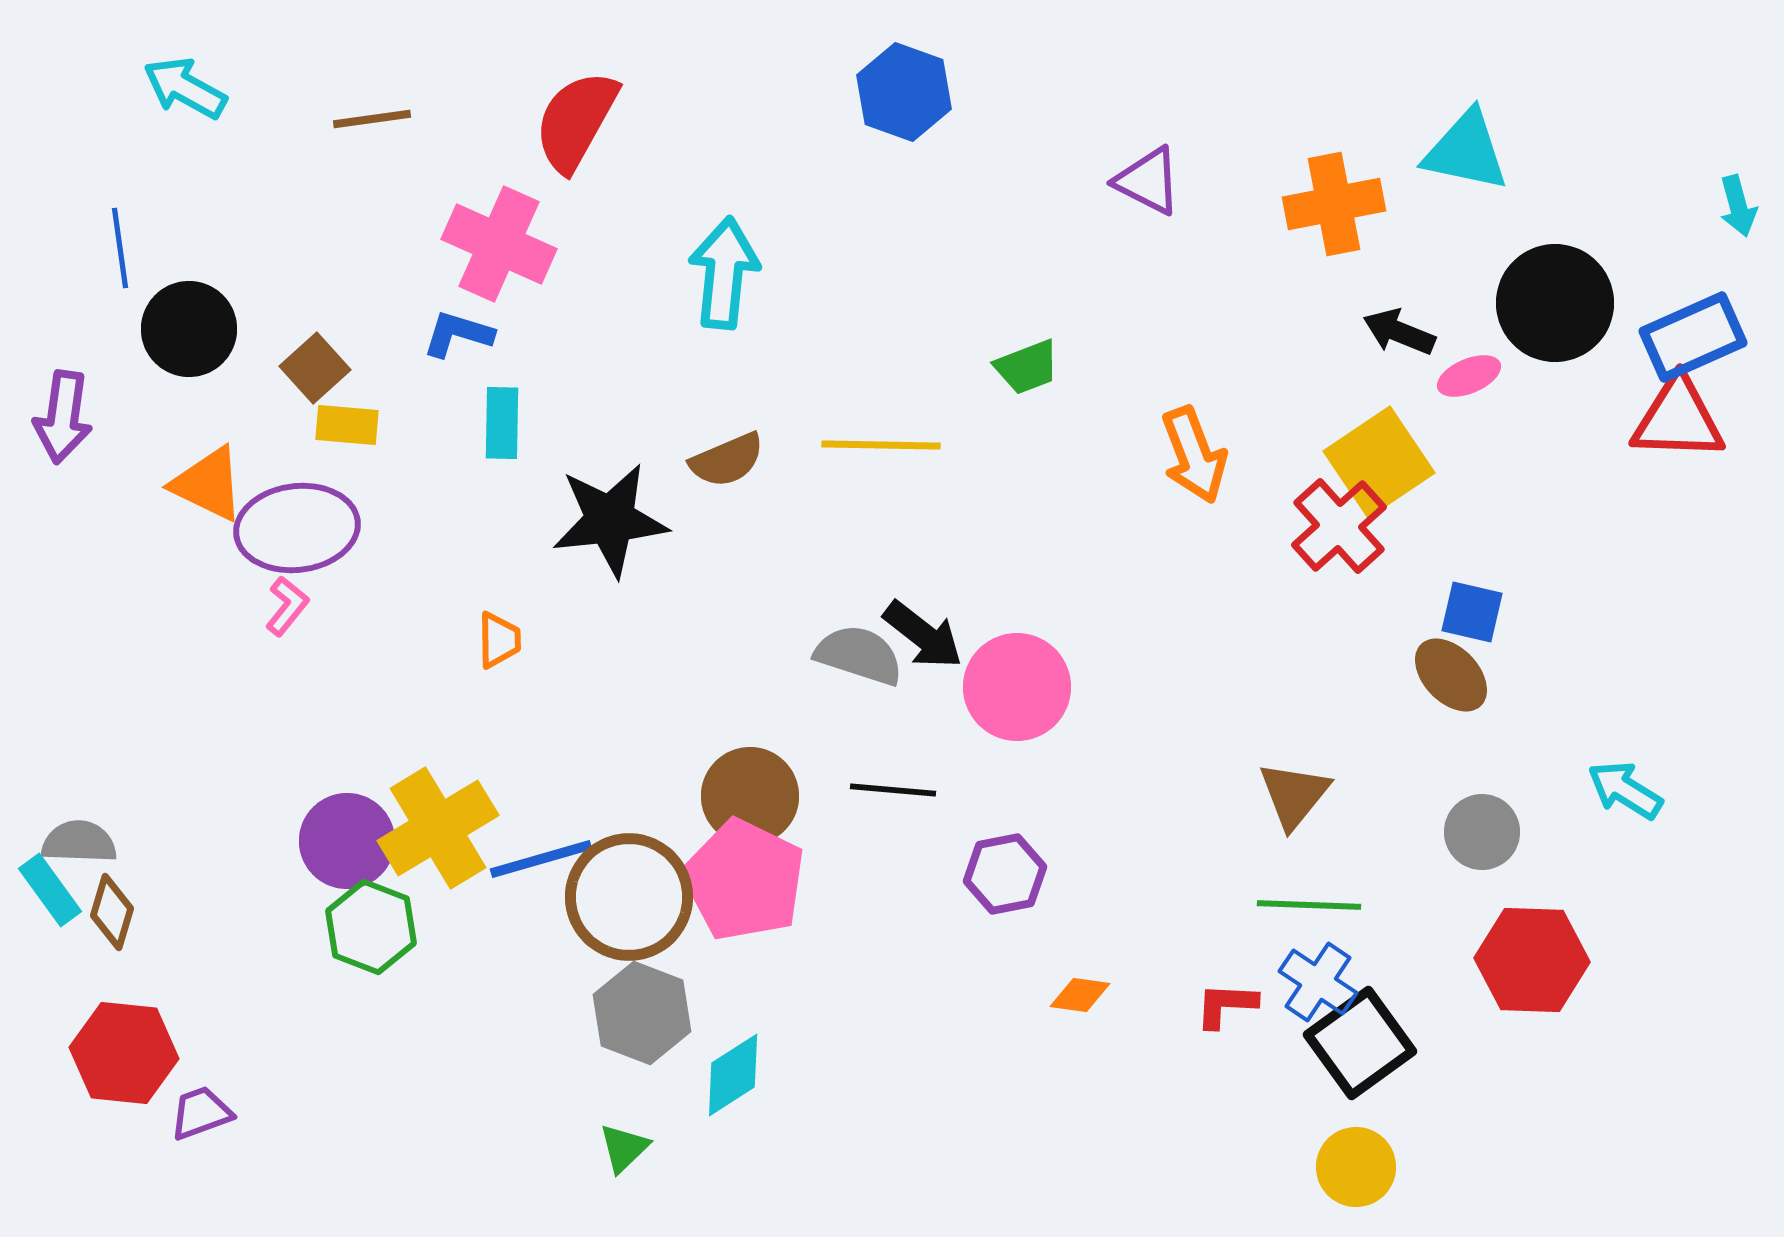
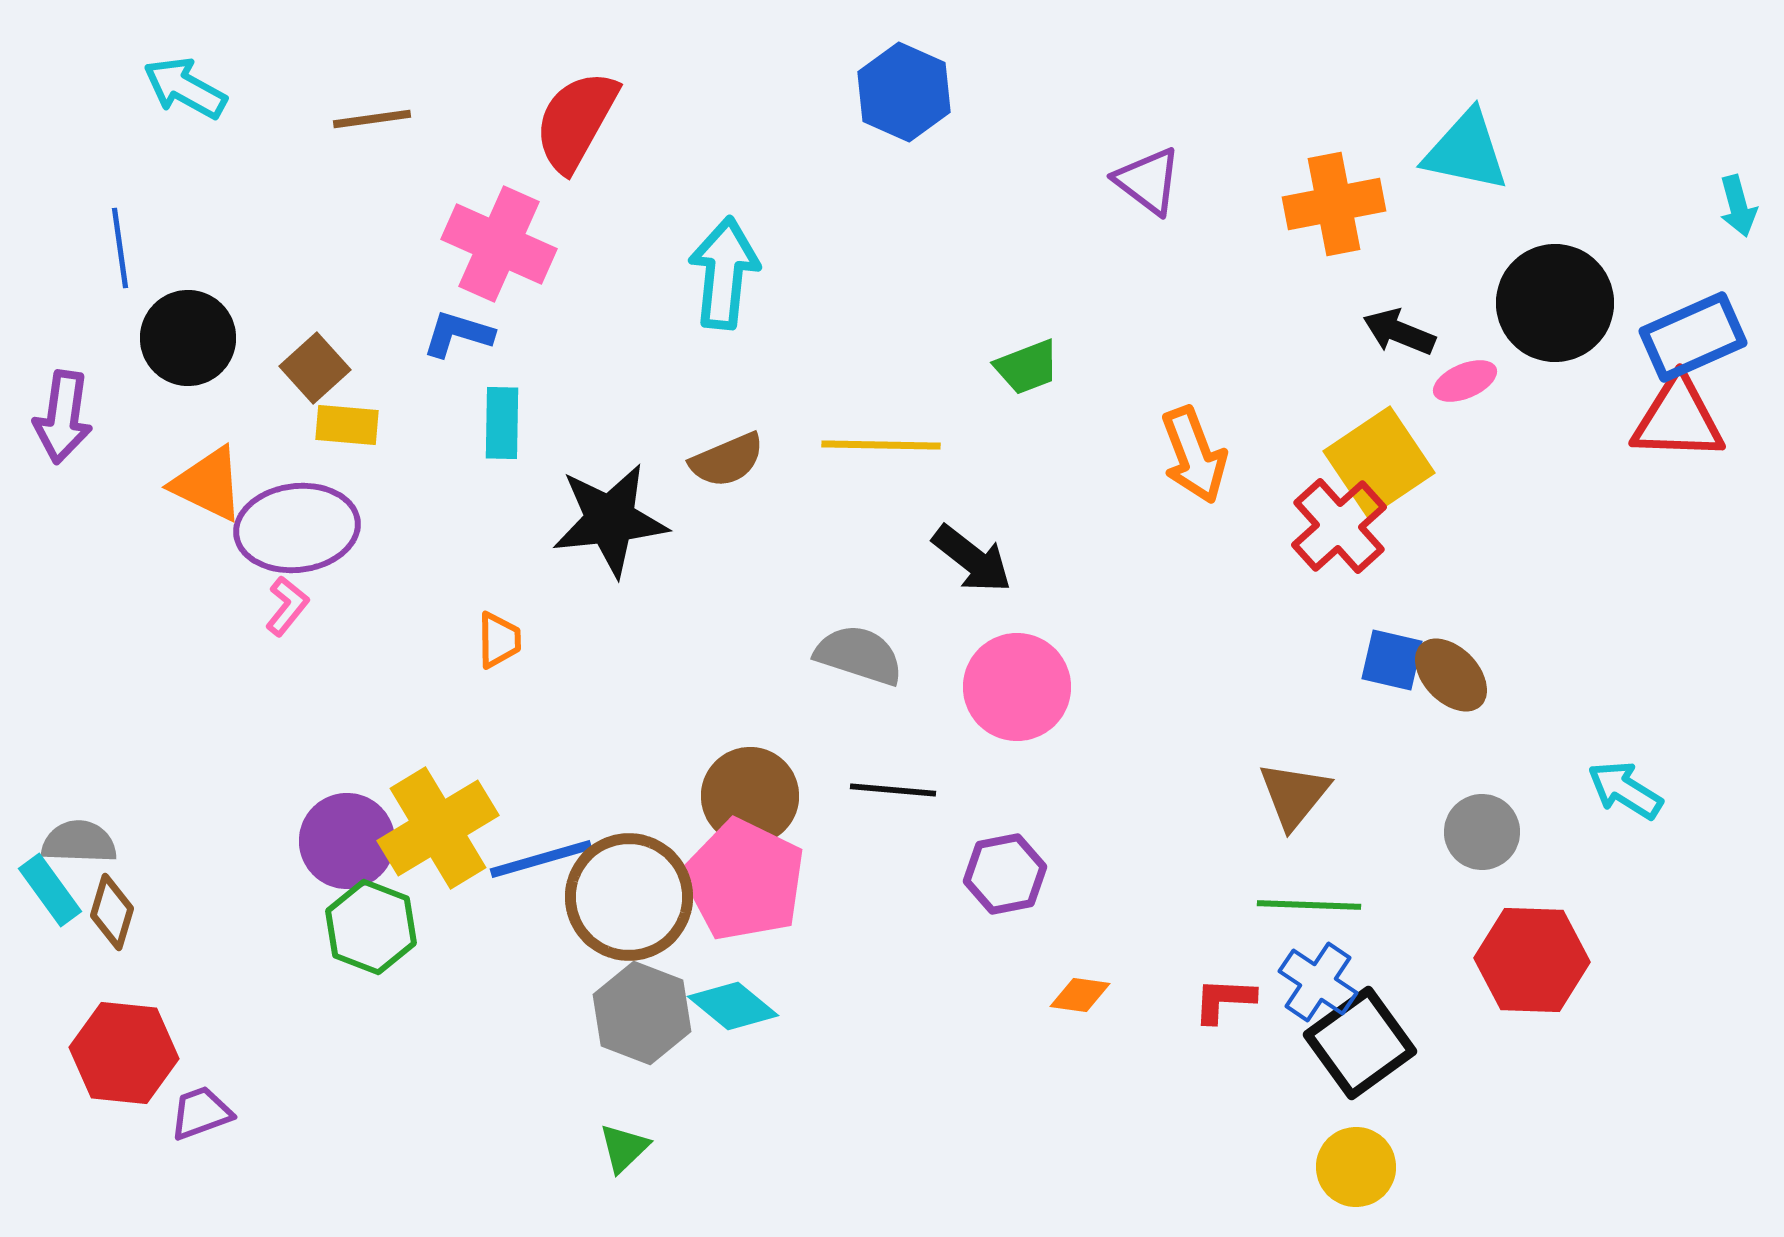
blue hexagon at (904, 92): rotated 4 degrees clockwise
purple triangle at (1148, 181): rotated 10 degrees clockwise
black circle at (189, 329): moved 1 px left, 9 px down
pink ellipse at (1469, 376): moved 4 px left, 5 px down
blue square at (1472, 612): moved 80 px left, 48 px down
black arrow at (923, 635): moved 49 px right, 76 px up
red L-shape at (1226, 1005): moved 2 px left, 5 px up
cyan diamond at (733, 1075): moved 69 px up; rotated 72 degrees clockwise
